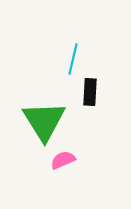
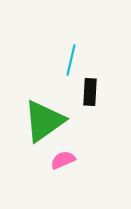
cyan line: moved 2 px left, 1 px down
green triangle: rotated 27 degrees clockwise
